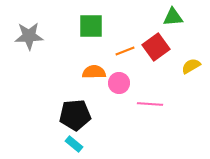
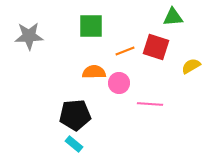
red square: rotated 36 degrees counterclockwise
